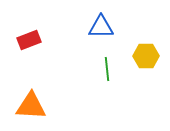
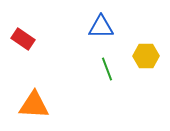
red rectangle: moved 6 px left, 1 px up; rotated 55 degrees clockwise
green line: rotated 15 degrees counterclockwise
orange triangle: moved 3 px right, 1 px up
